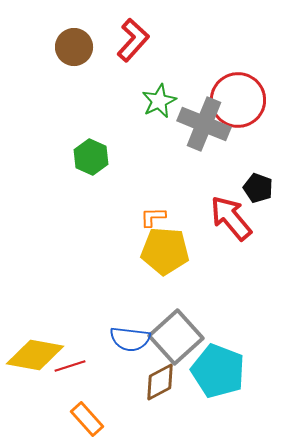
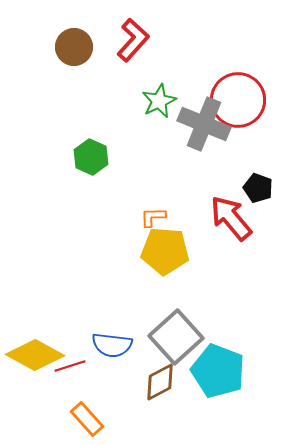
blue semicircle: moved 18 px left, 6 px down
yellow diamond: rotated 18 degrees clockwise
